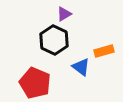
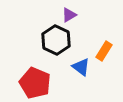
purple triangle: moved 5 px right, 1 px down
black hexagon: moved 2 px right
orange rectangle: rotated 42 degrees counterclockwise
